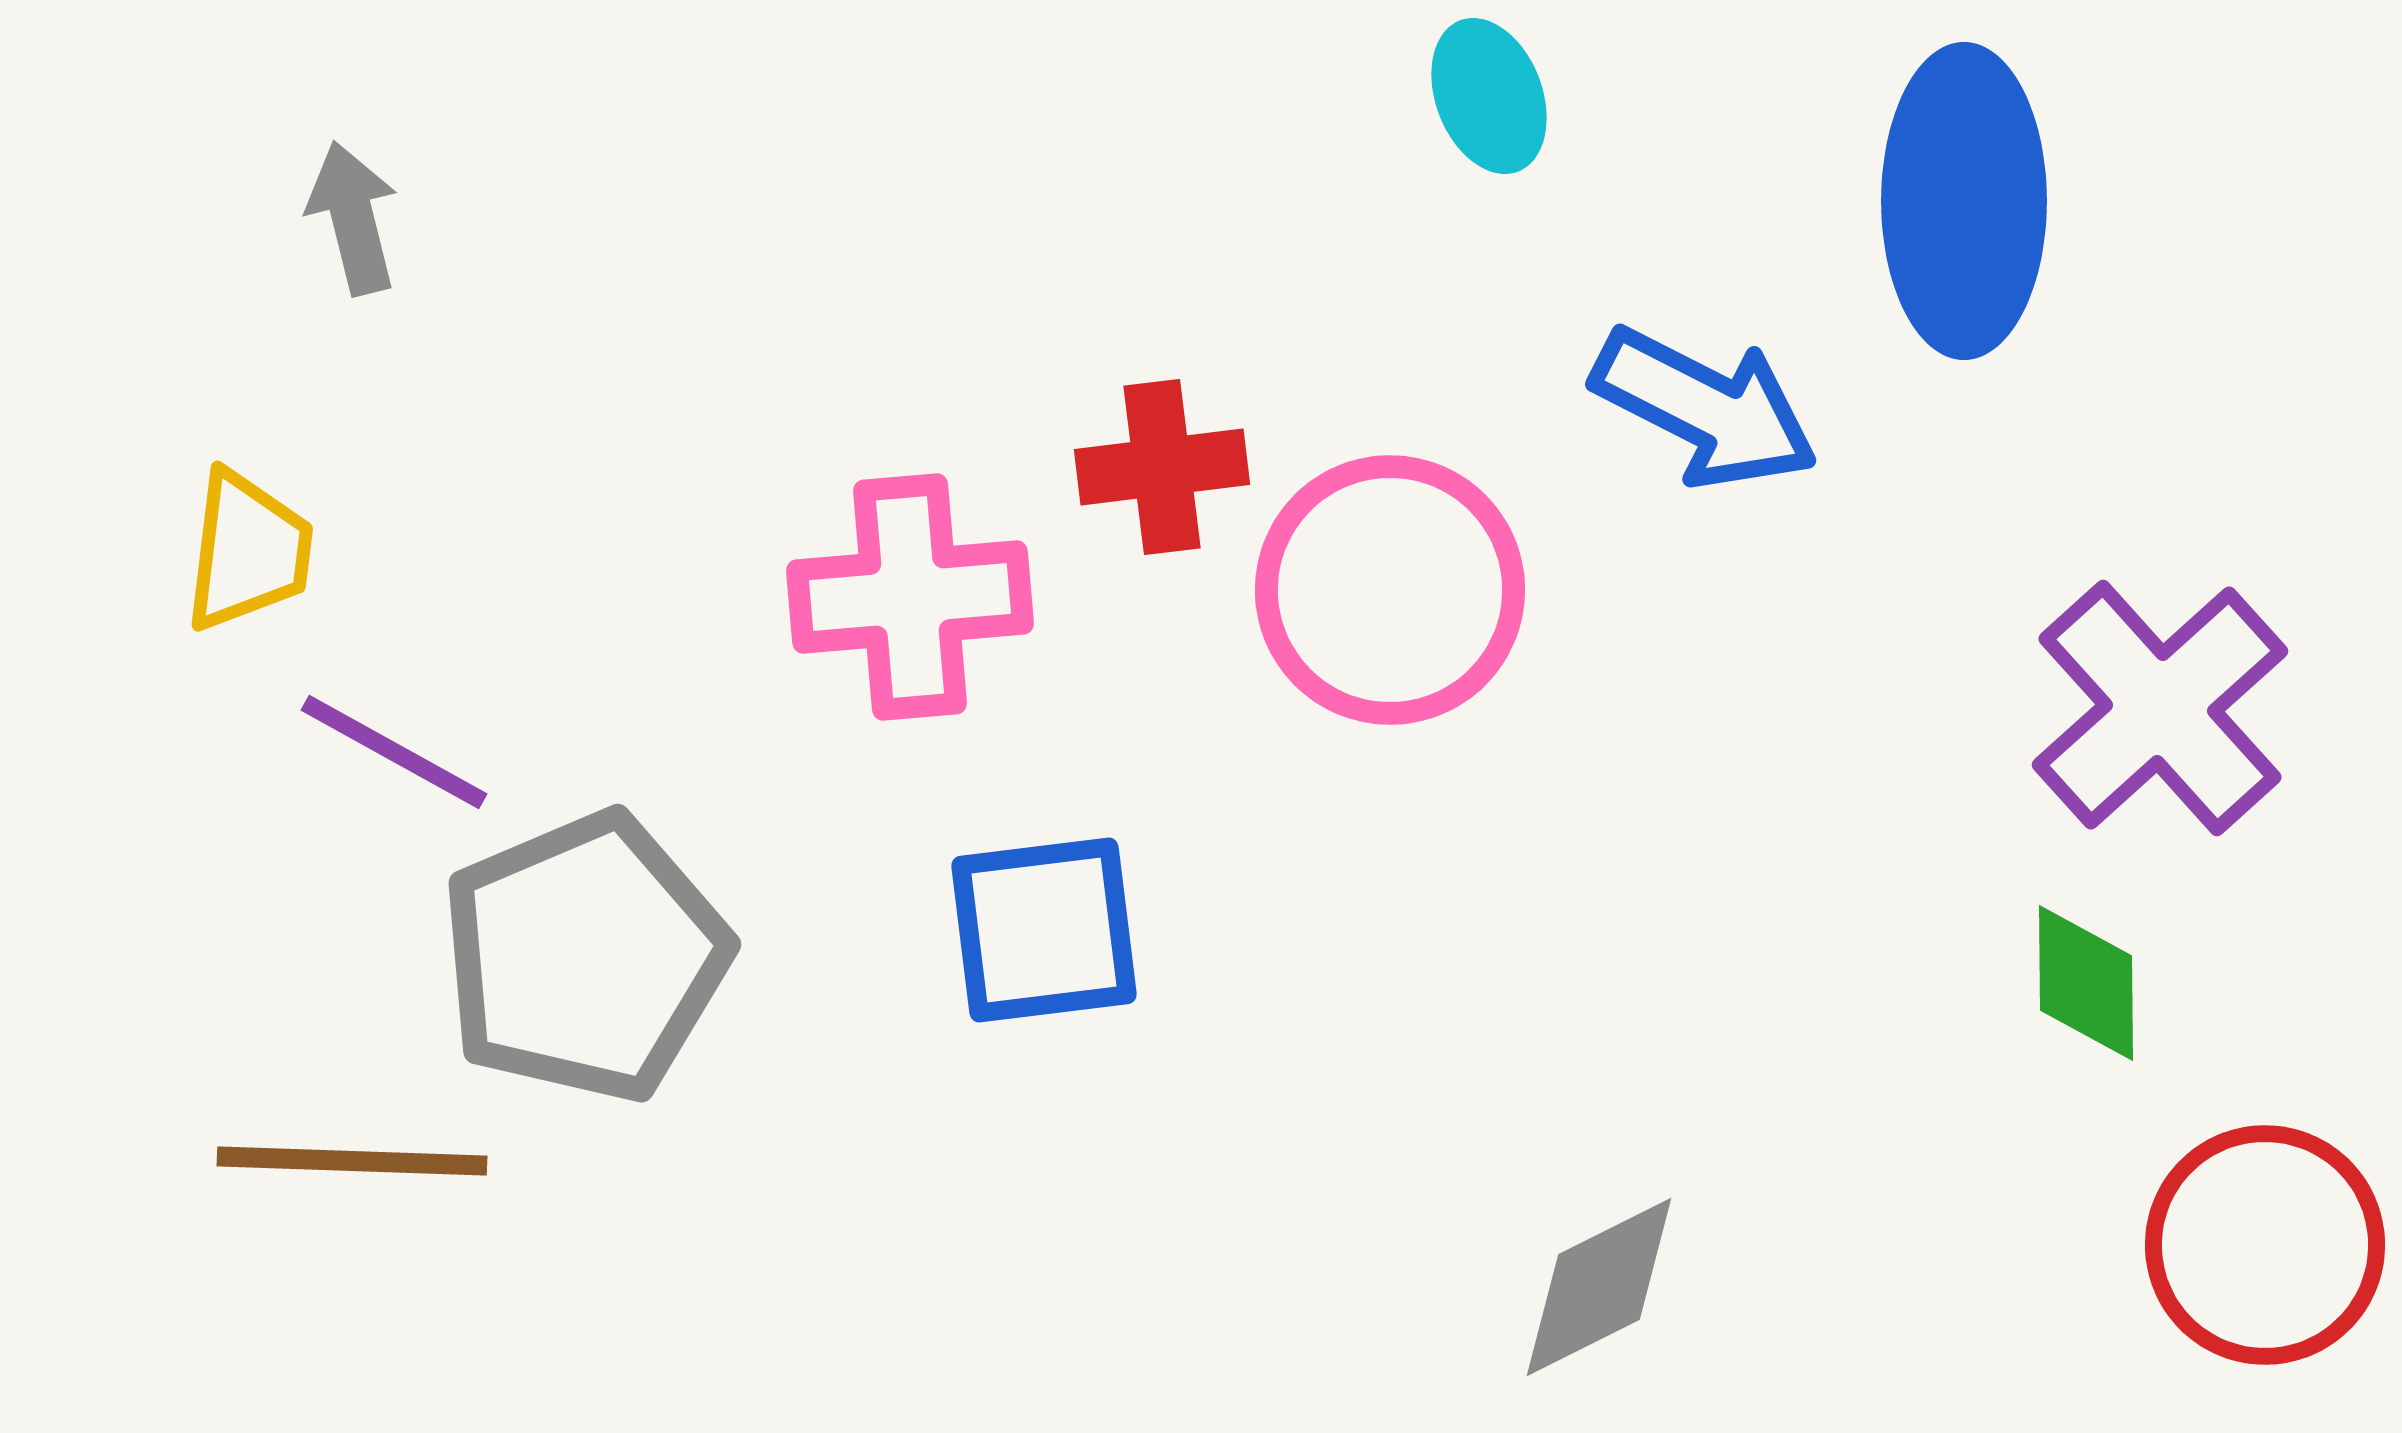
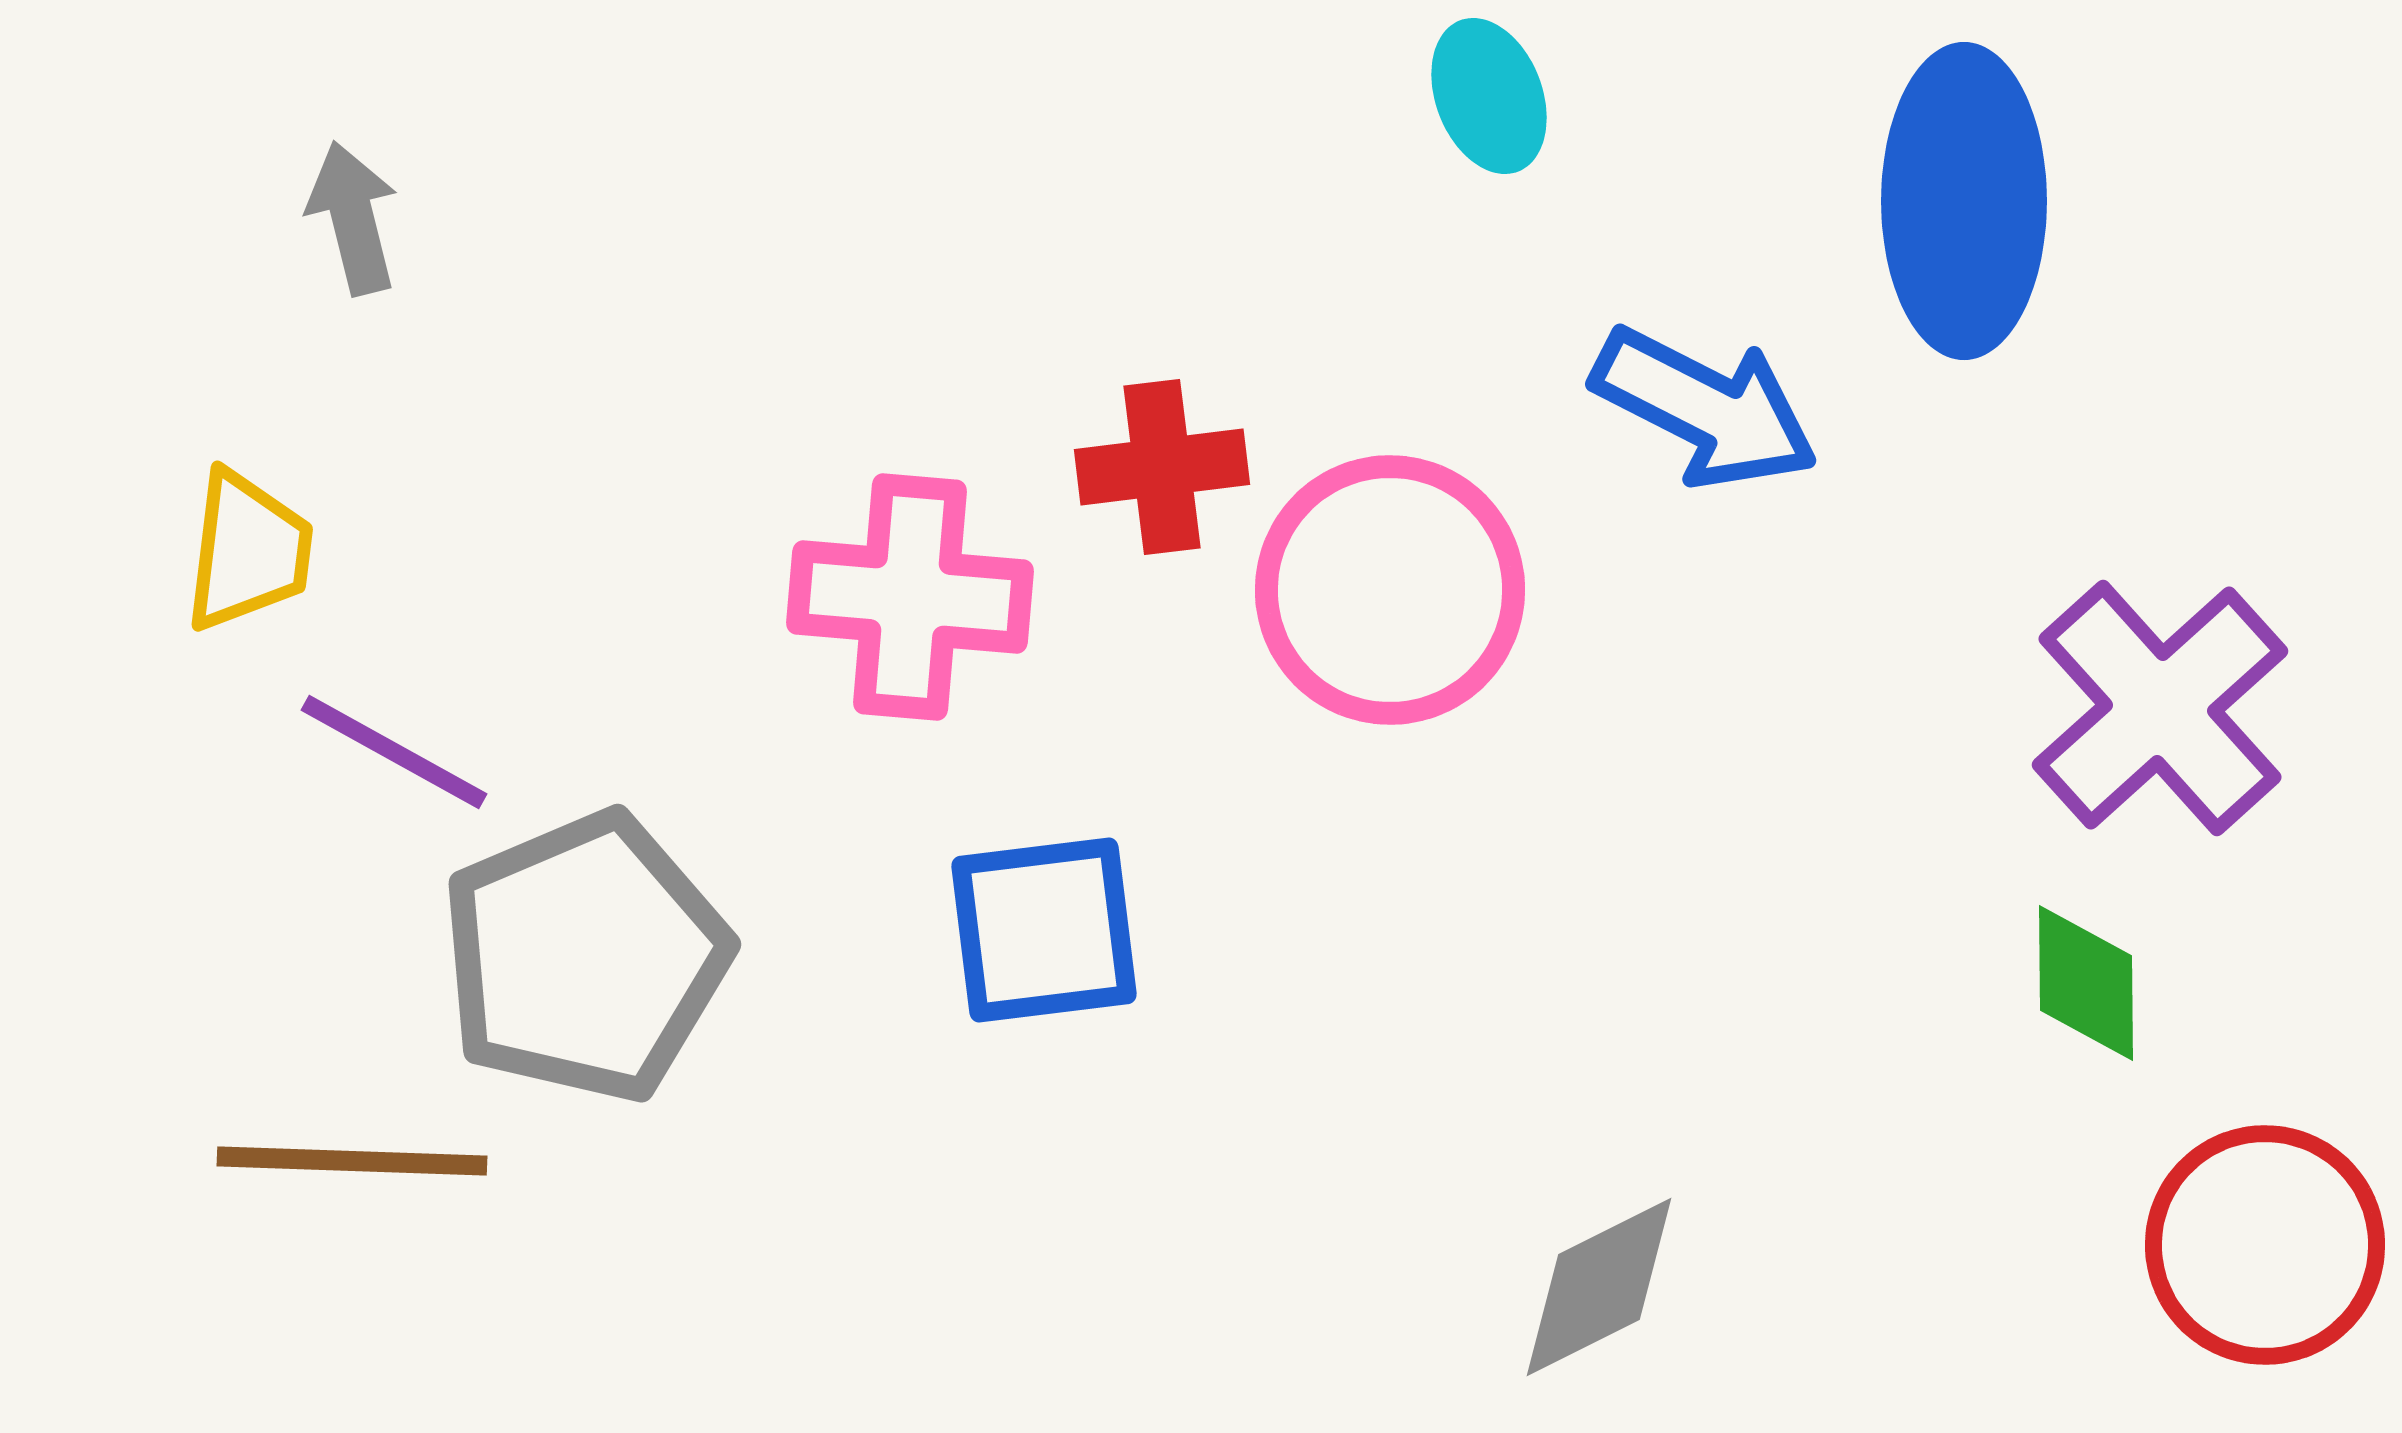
pink cross: rotated 10 degrees clockwise
